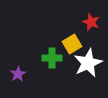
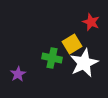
green cross: rotated 12 degrees clockwise
white star: moved 4 px left
